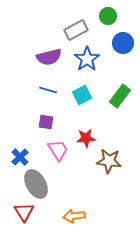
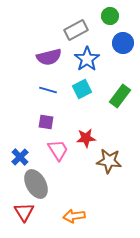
green circle: moved 2 px right
cyan square: moved 6 px up
